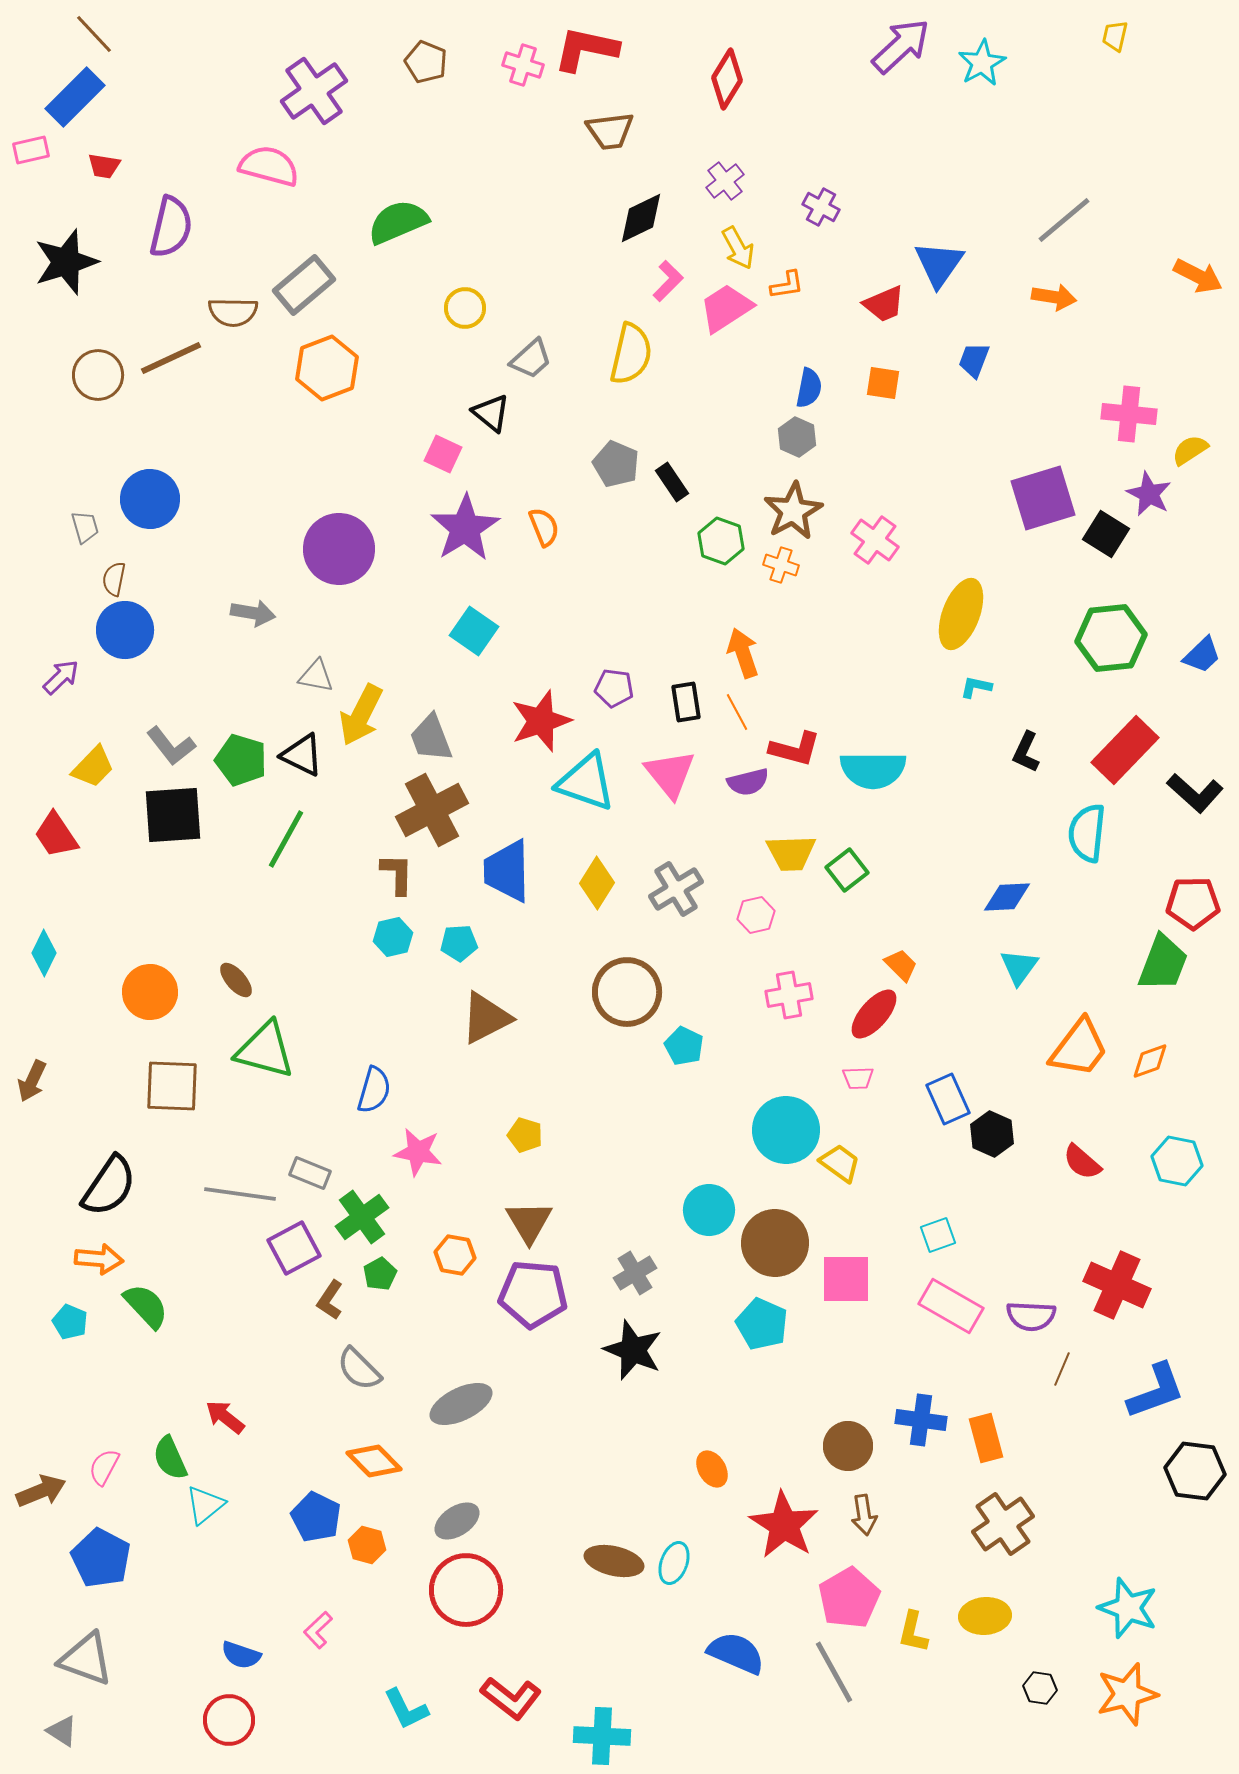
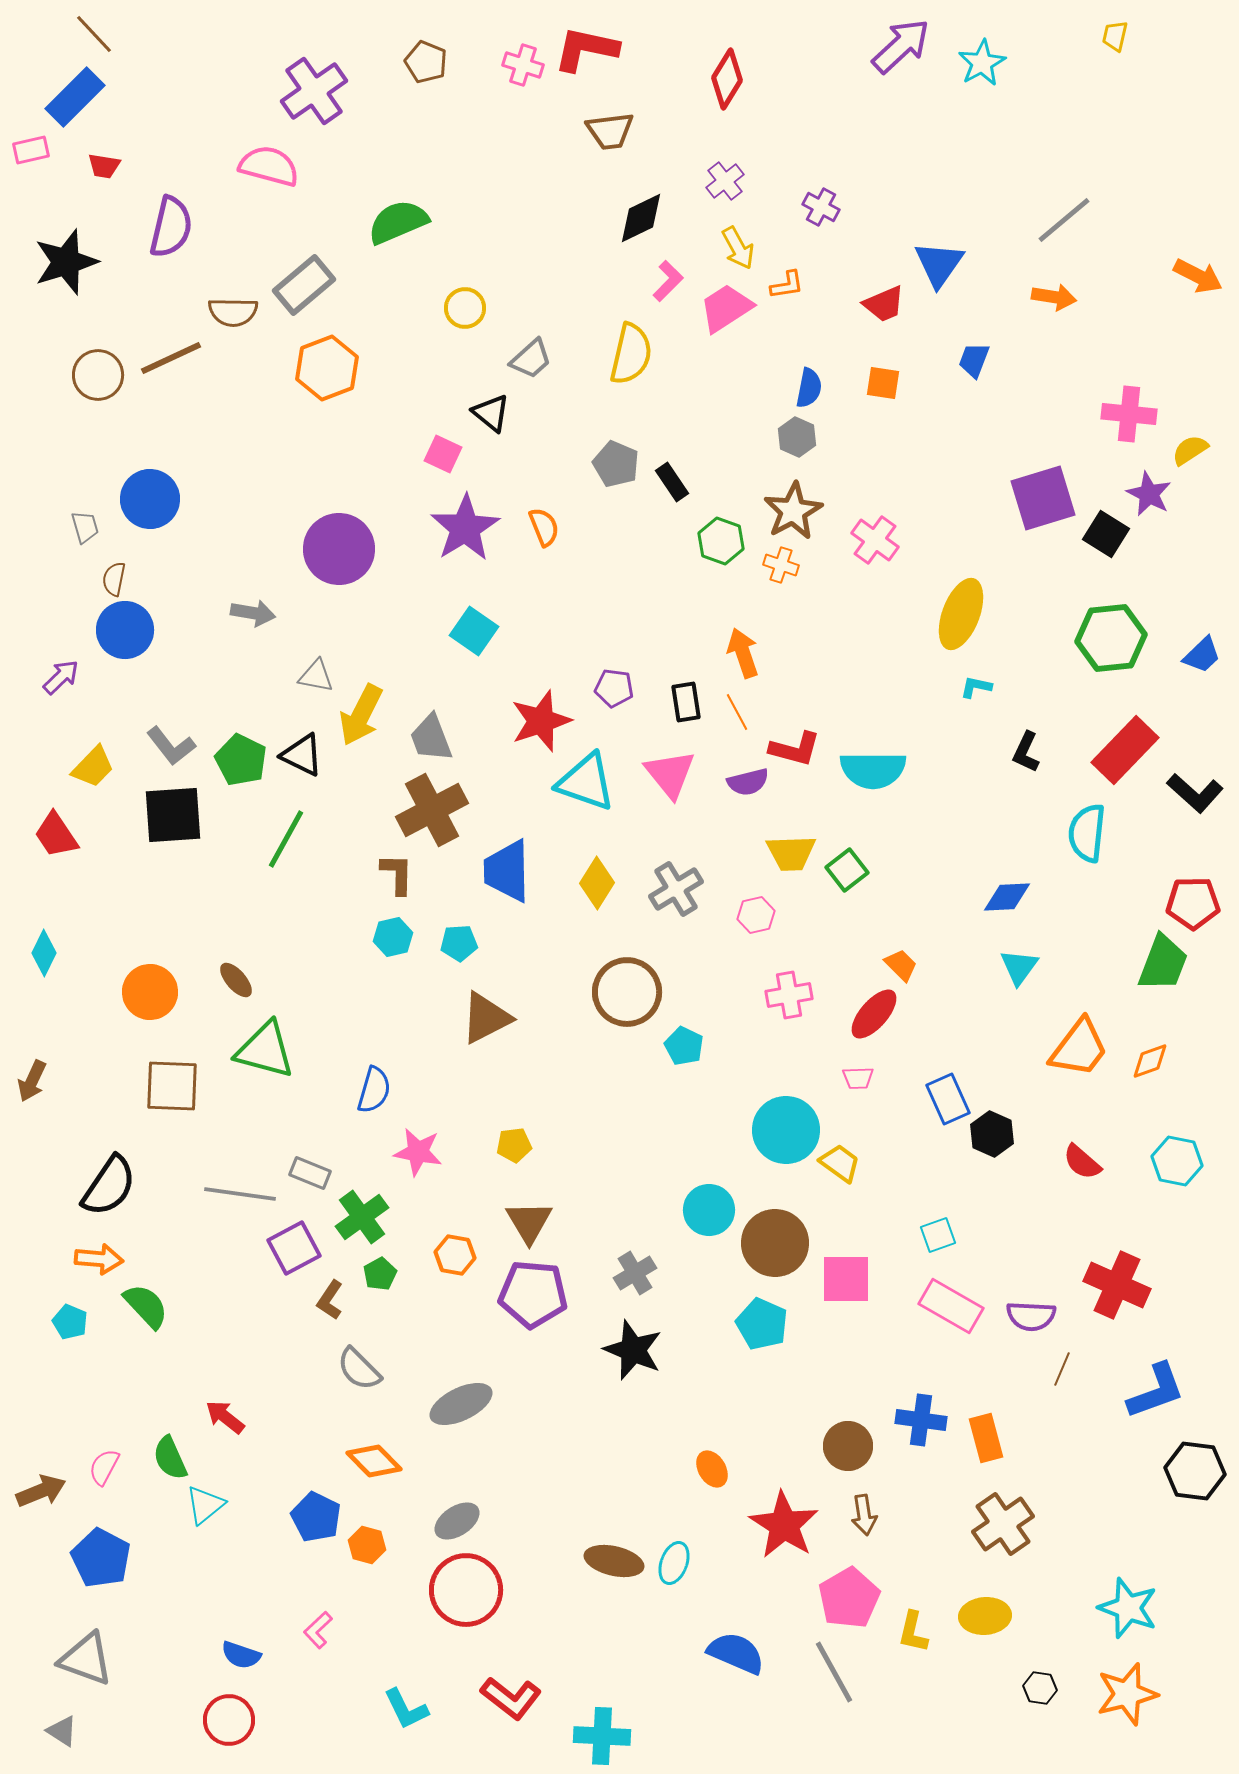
green pentagon at (241, 760): rotated 9 degrees clockwise
yellow pentagon at (525, 1135): moved 11 px left, 10 px down; rotated 24 degrees counterclockwise
